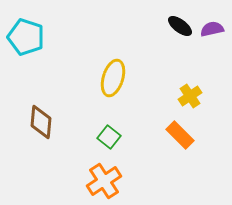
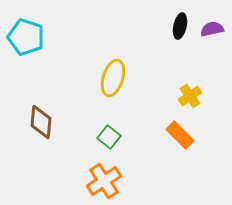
black ellipse: rotated 65 degrees clockwise
